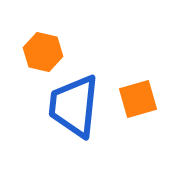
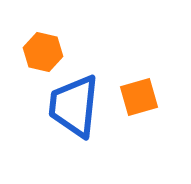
orange square: moved 1 px right, 2 px up
